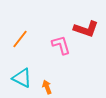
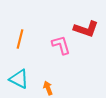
orange line: rotated 24 degrees counterclockwise
cyan triangle: moved 3 px left, 1 px down
orange arrow: moved 1 px right, 1 px down
